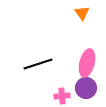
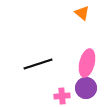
orange triangle: rotated 14 degrees counterclockwise
